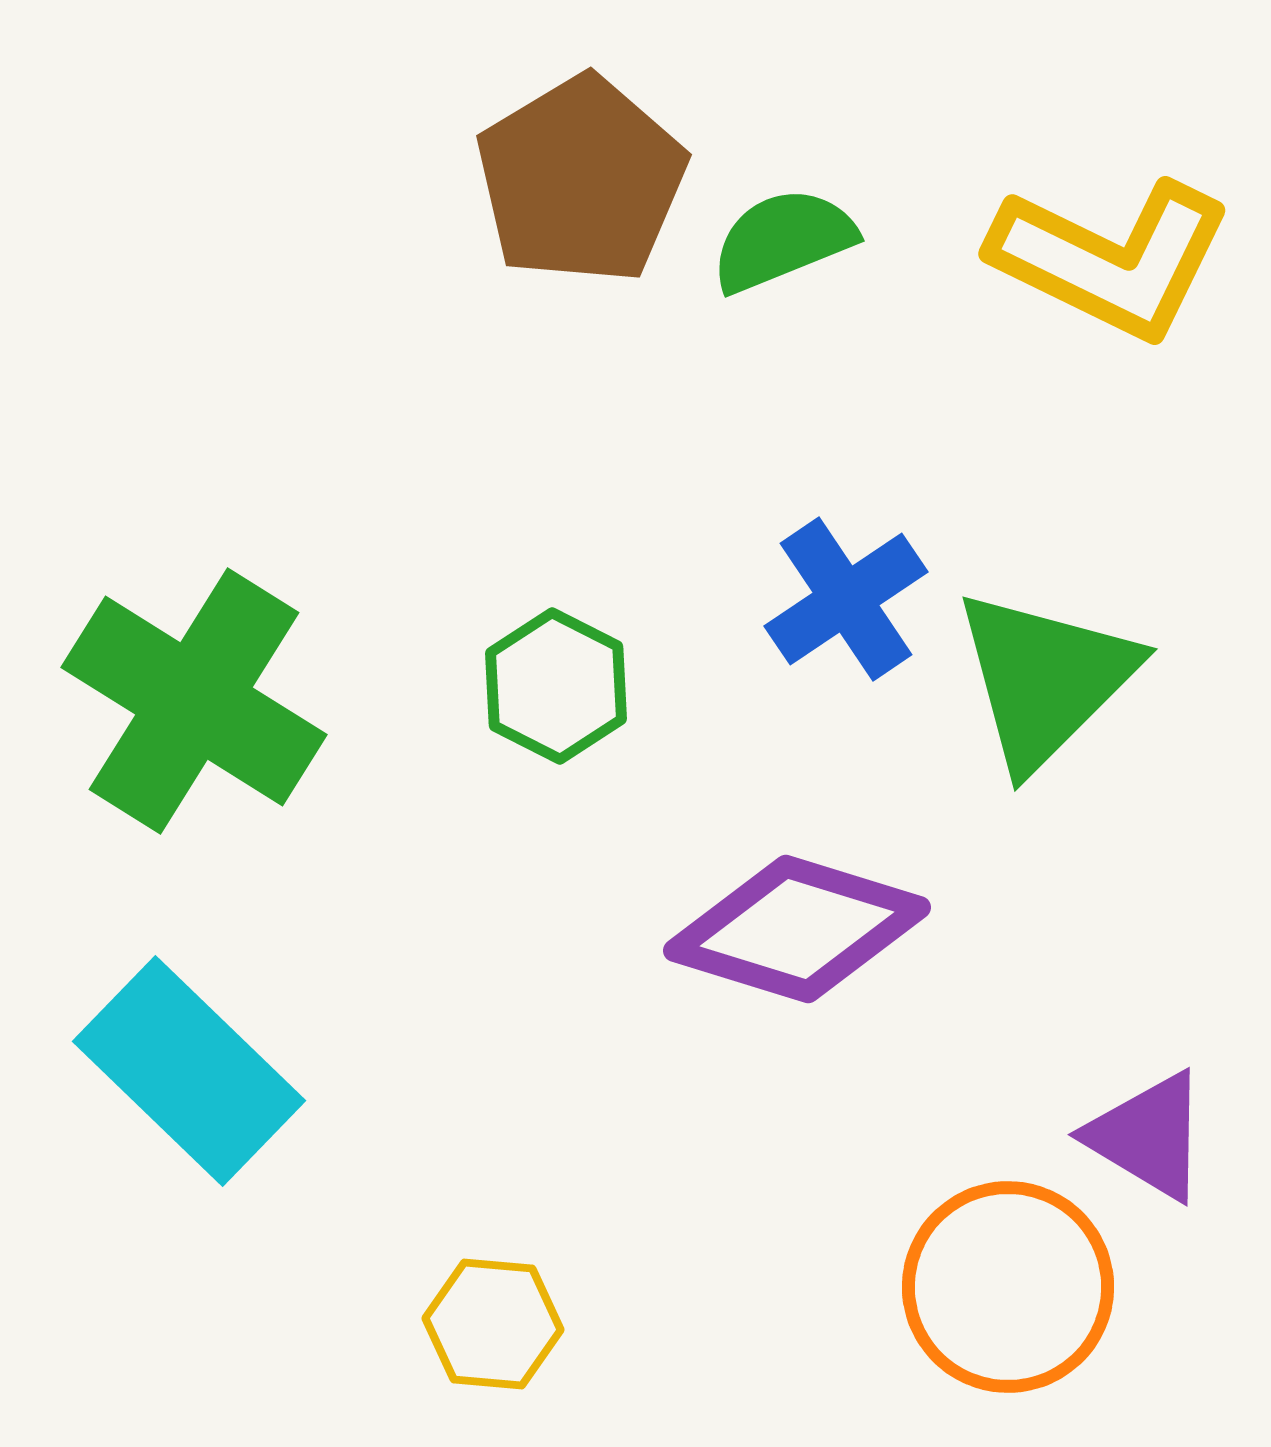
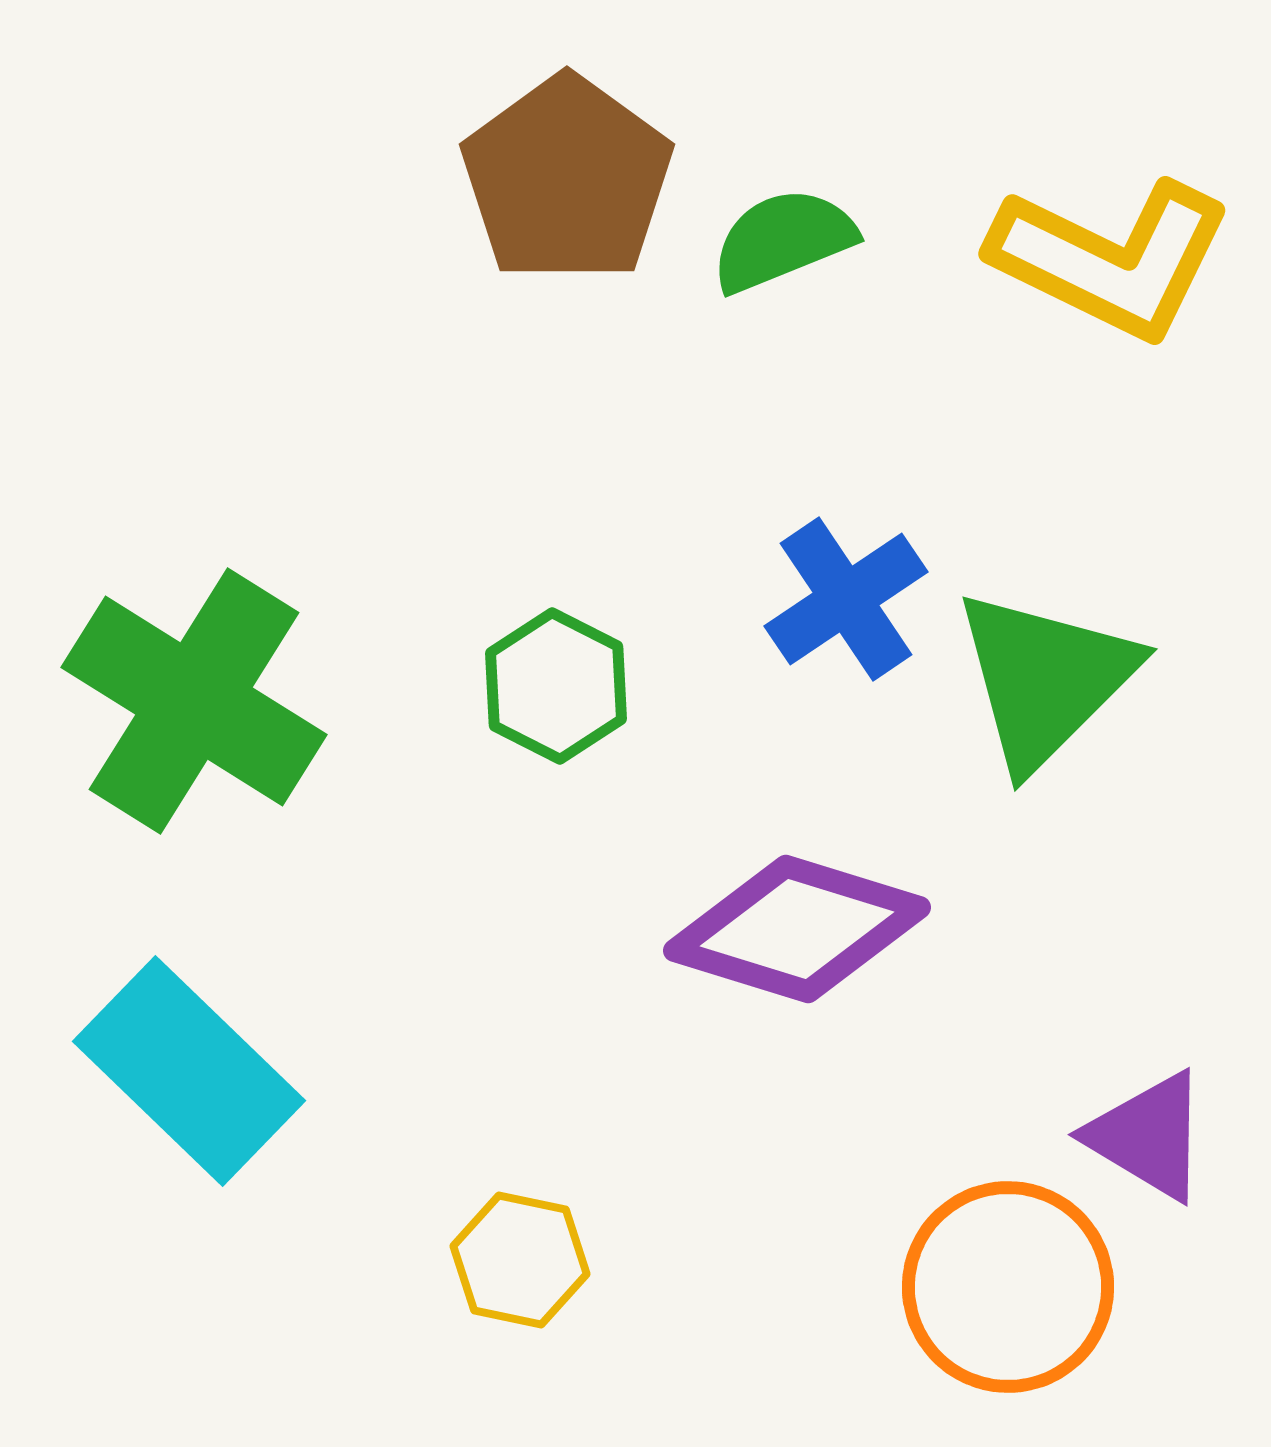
brown pentagon: moved 14 px left, 1 px up; rotated 5 degrees counterclockwise
yellow hexagon: moved 27 px right, 64 px up; rotated 7 degrees clockwise
